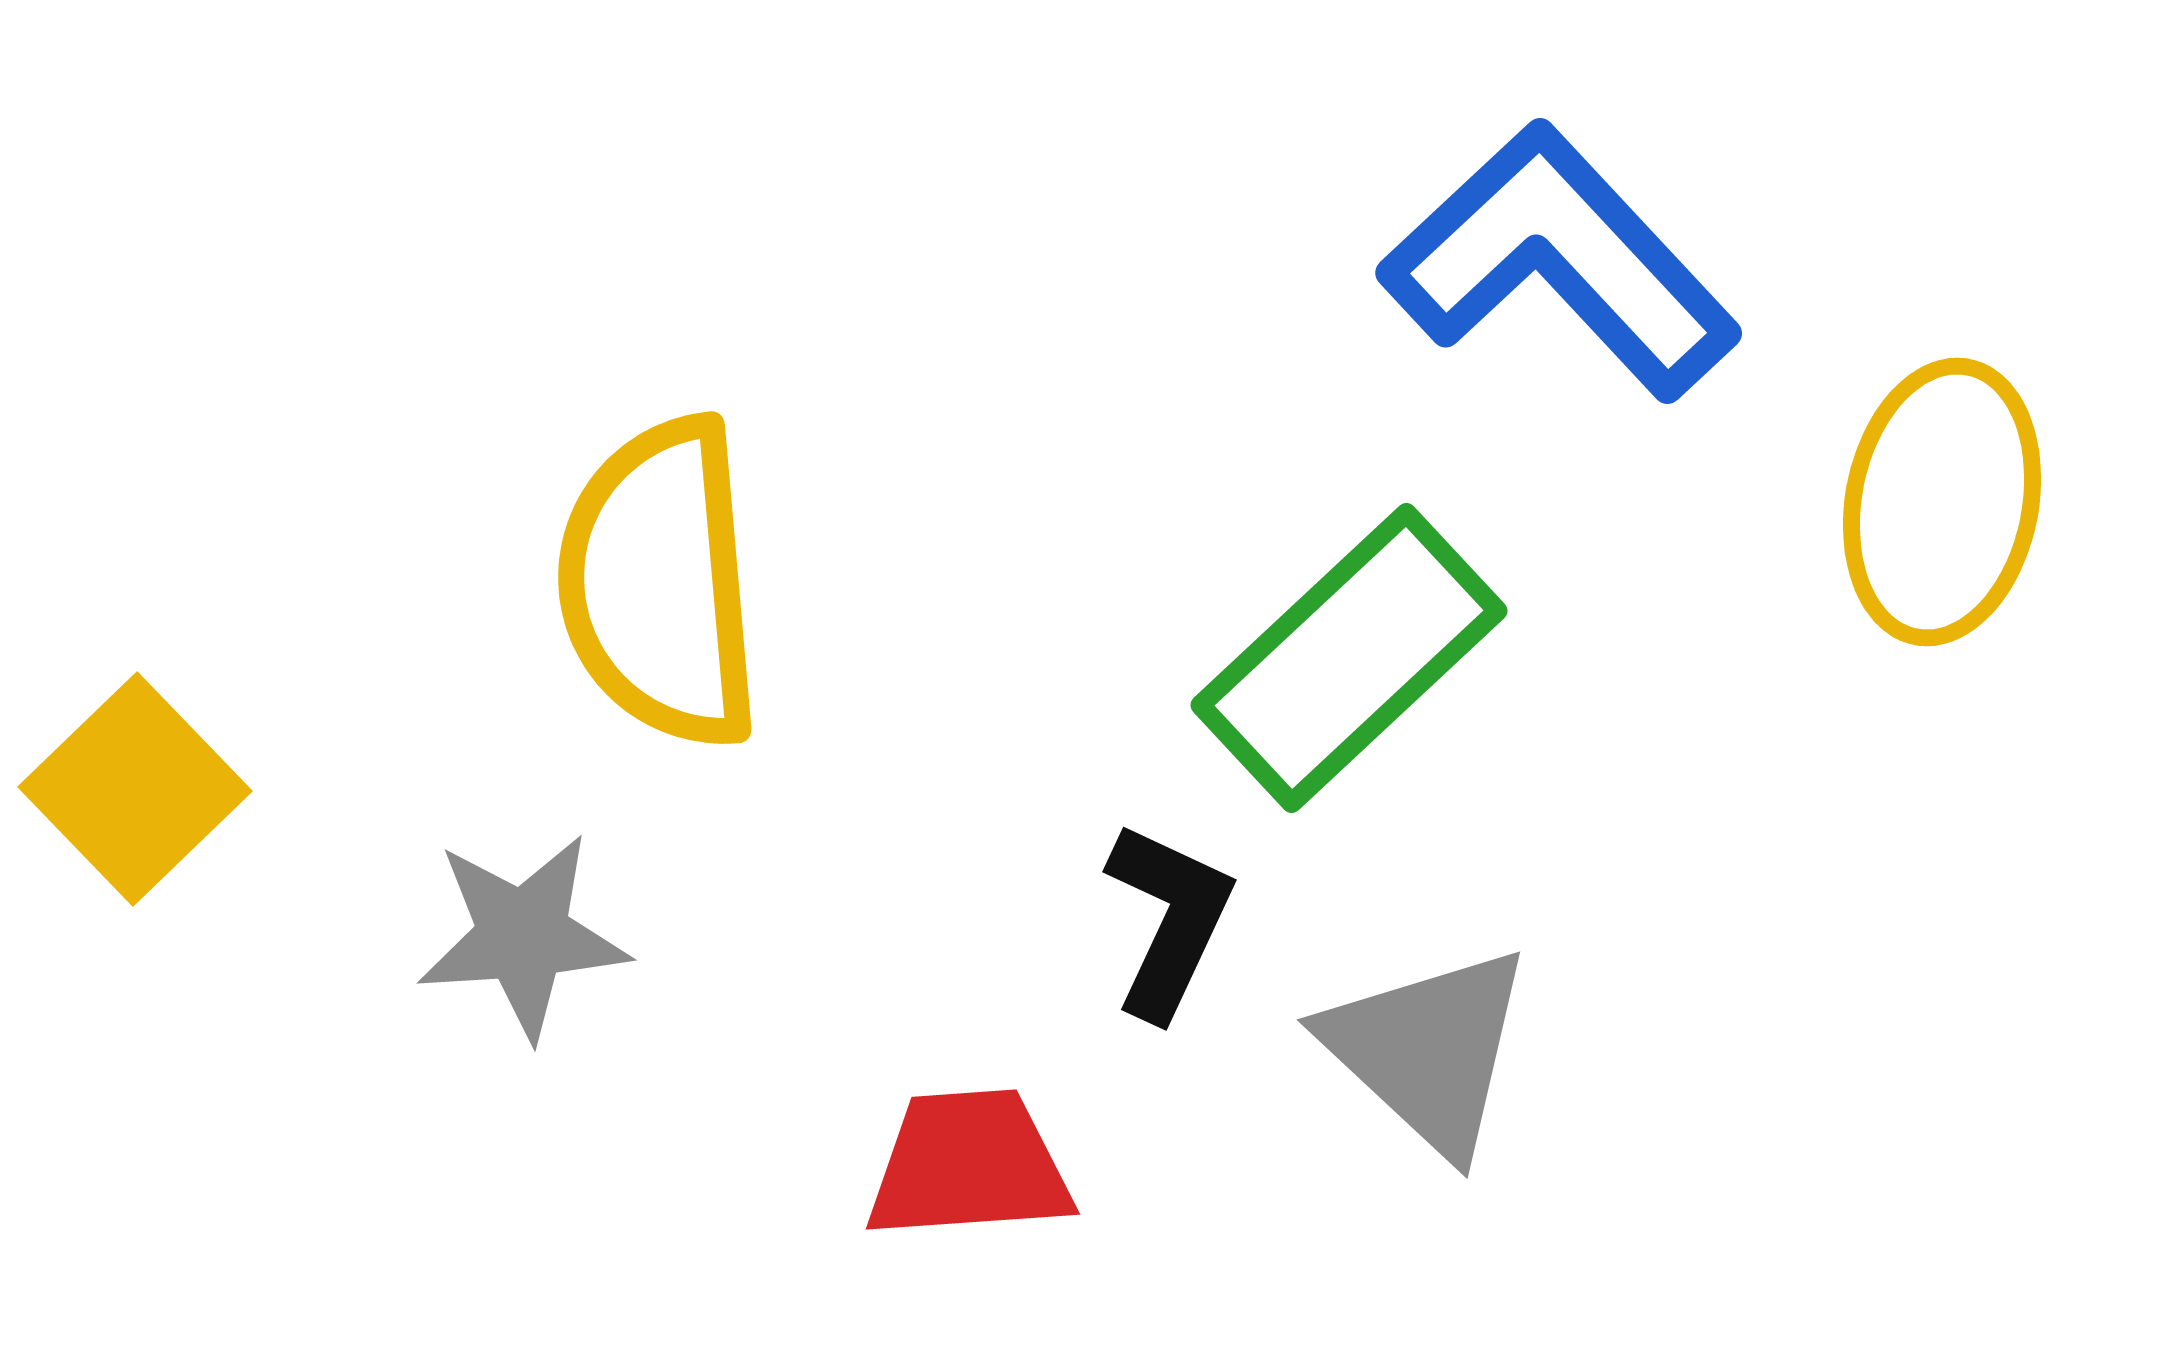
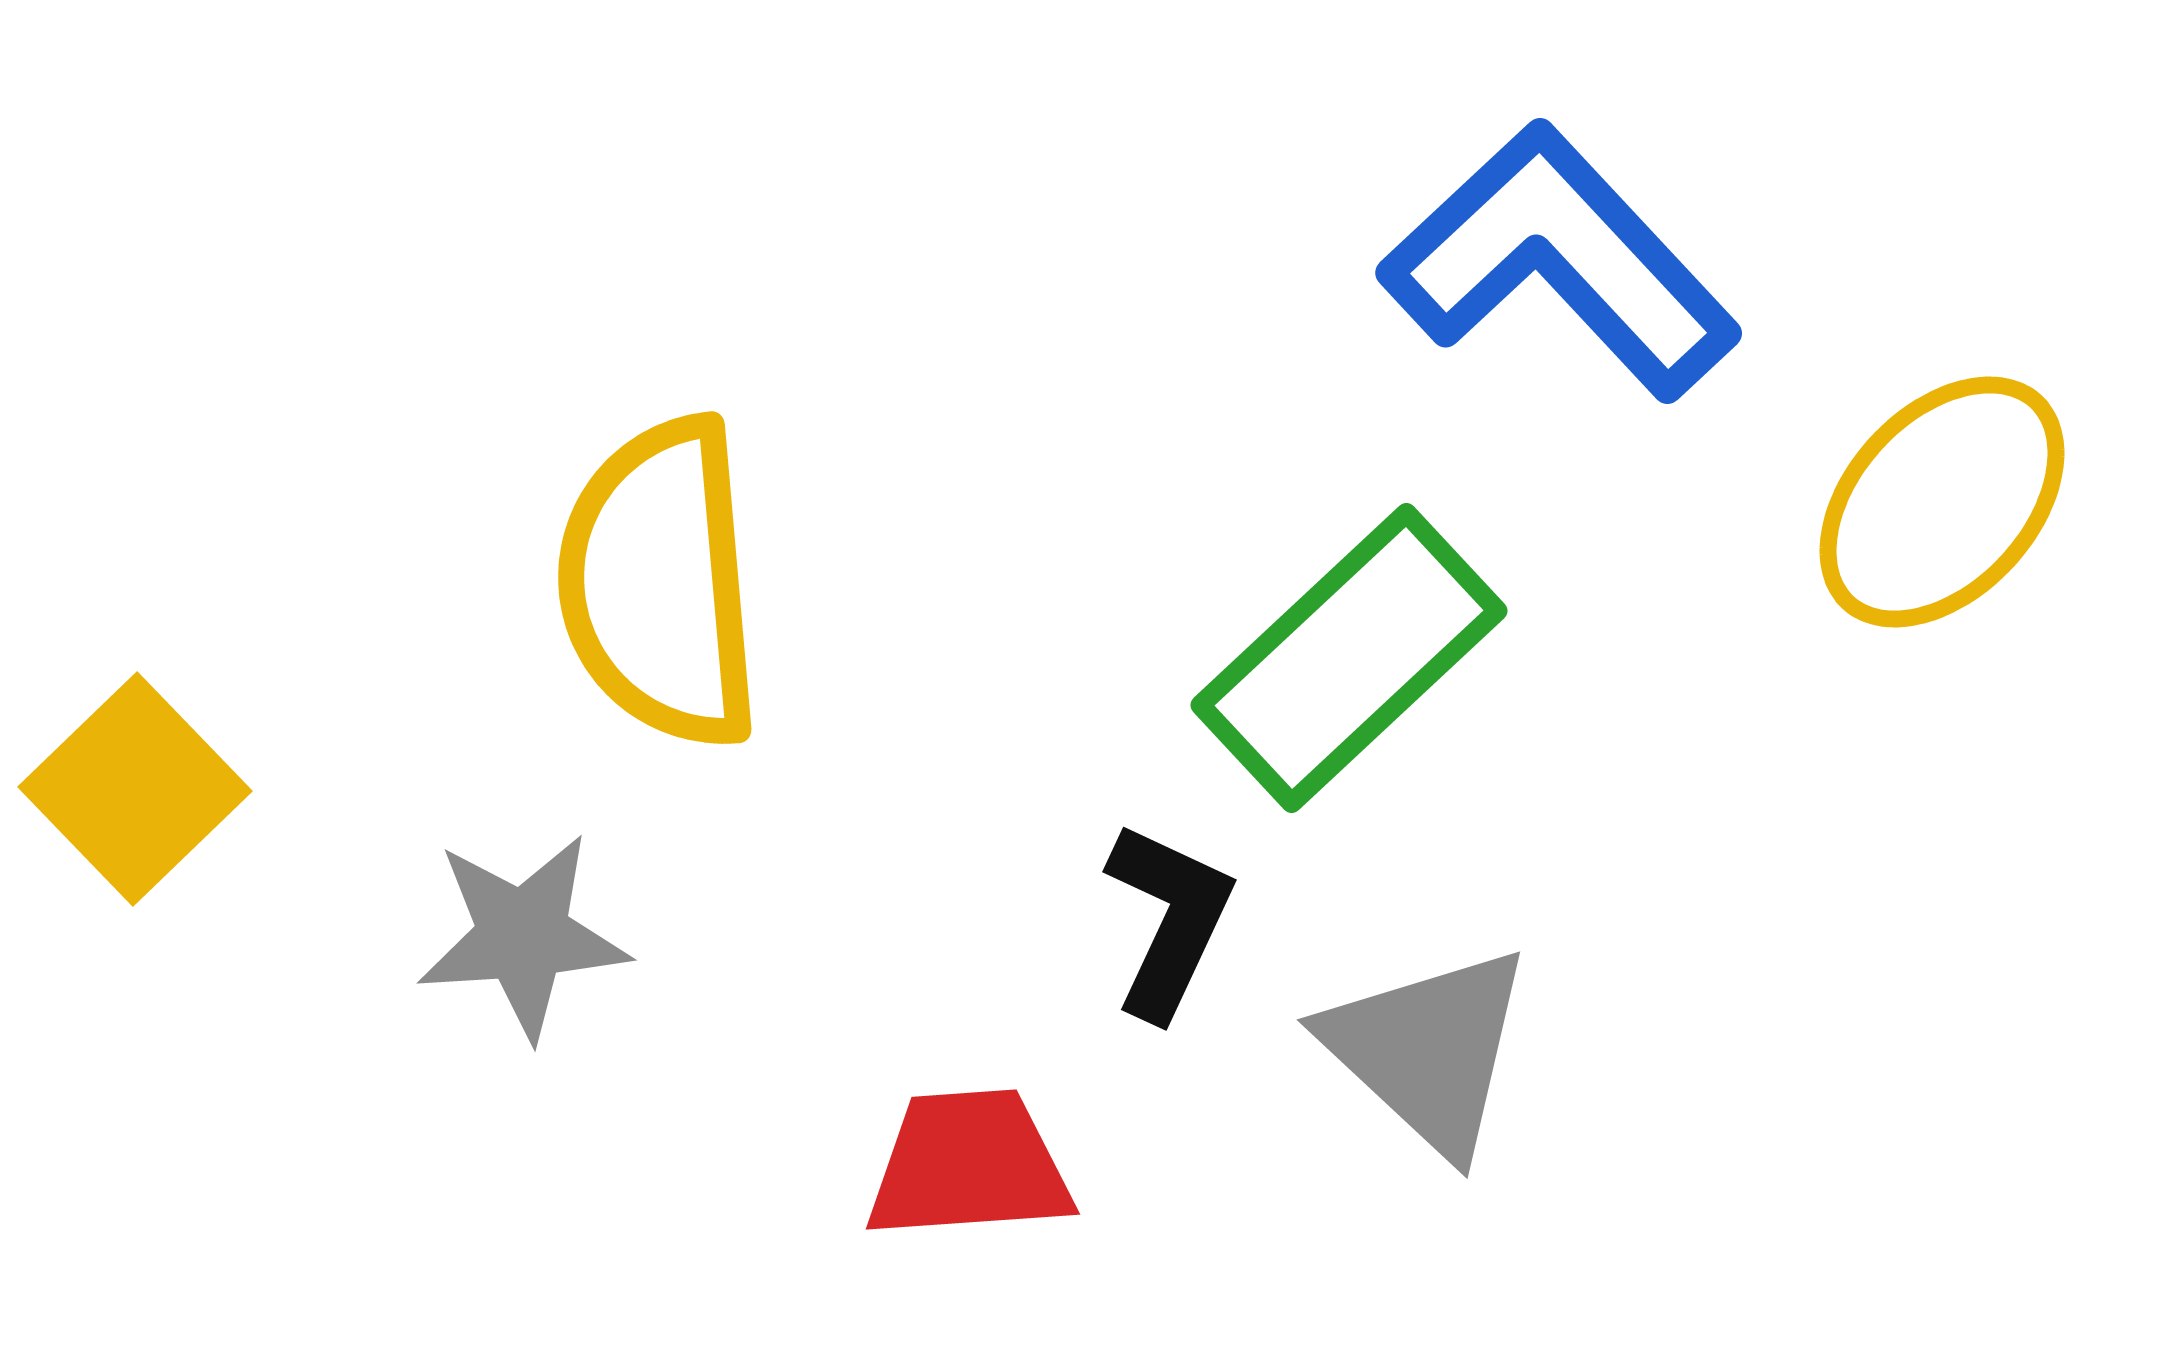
yellow ellipse: rotated 32 degrees clockwise
